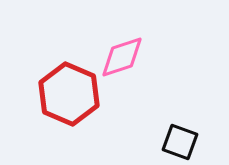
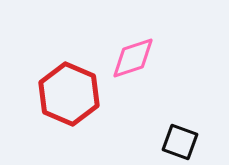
pink diamond: moved 11 px right, 1 px down
